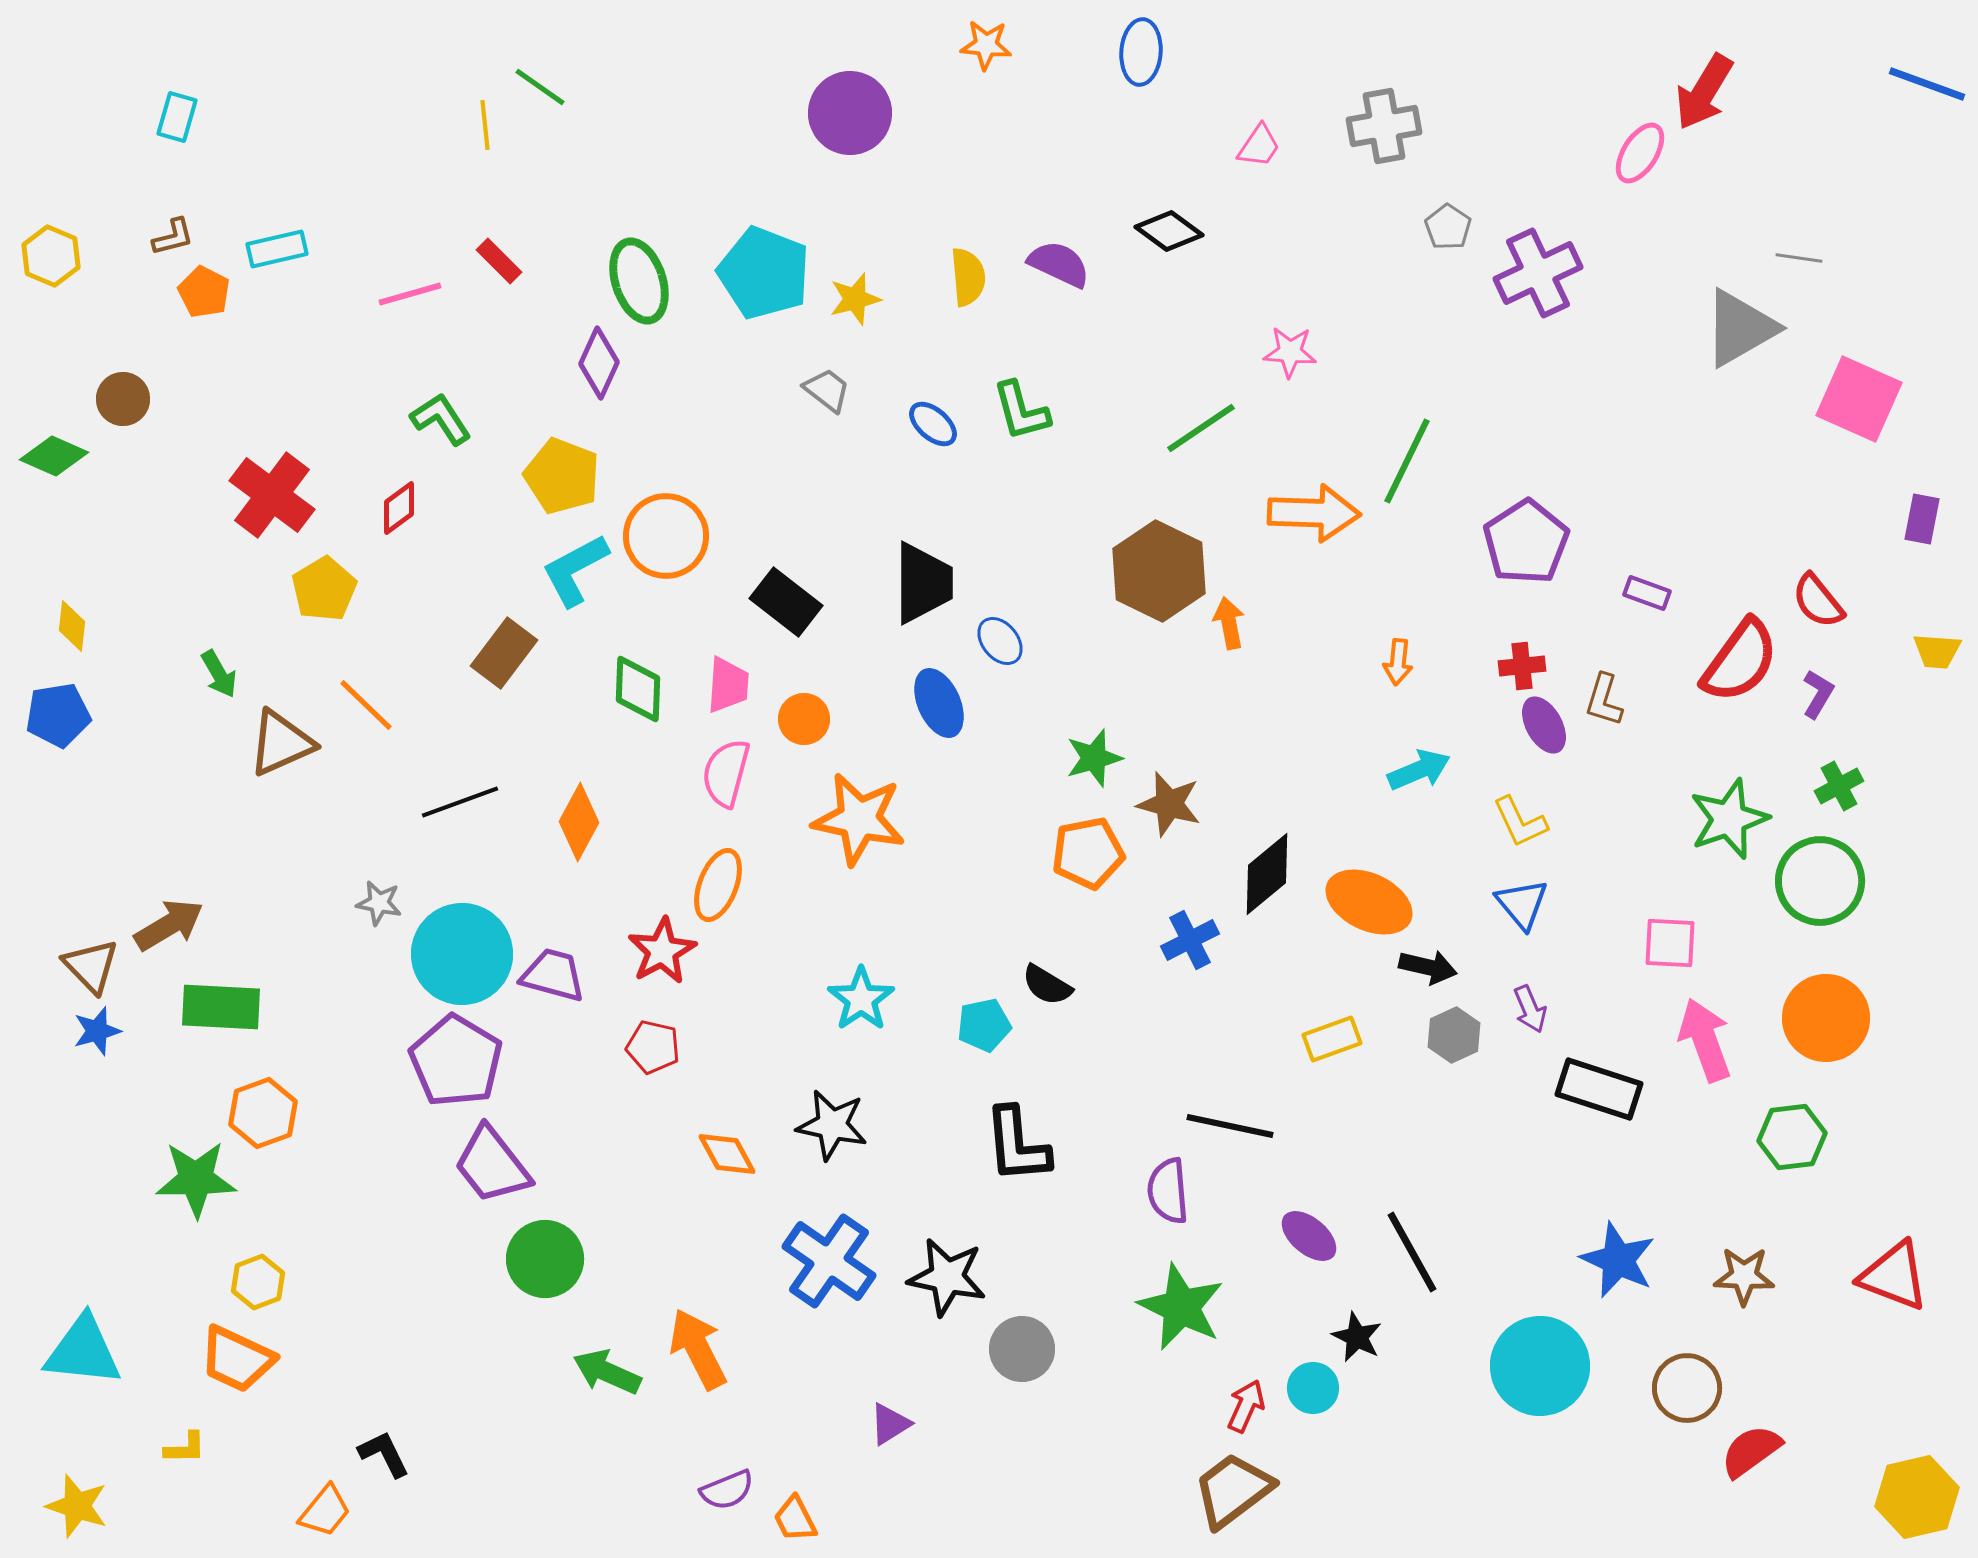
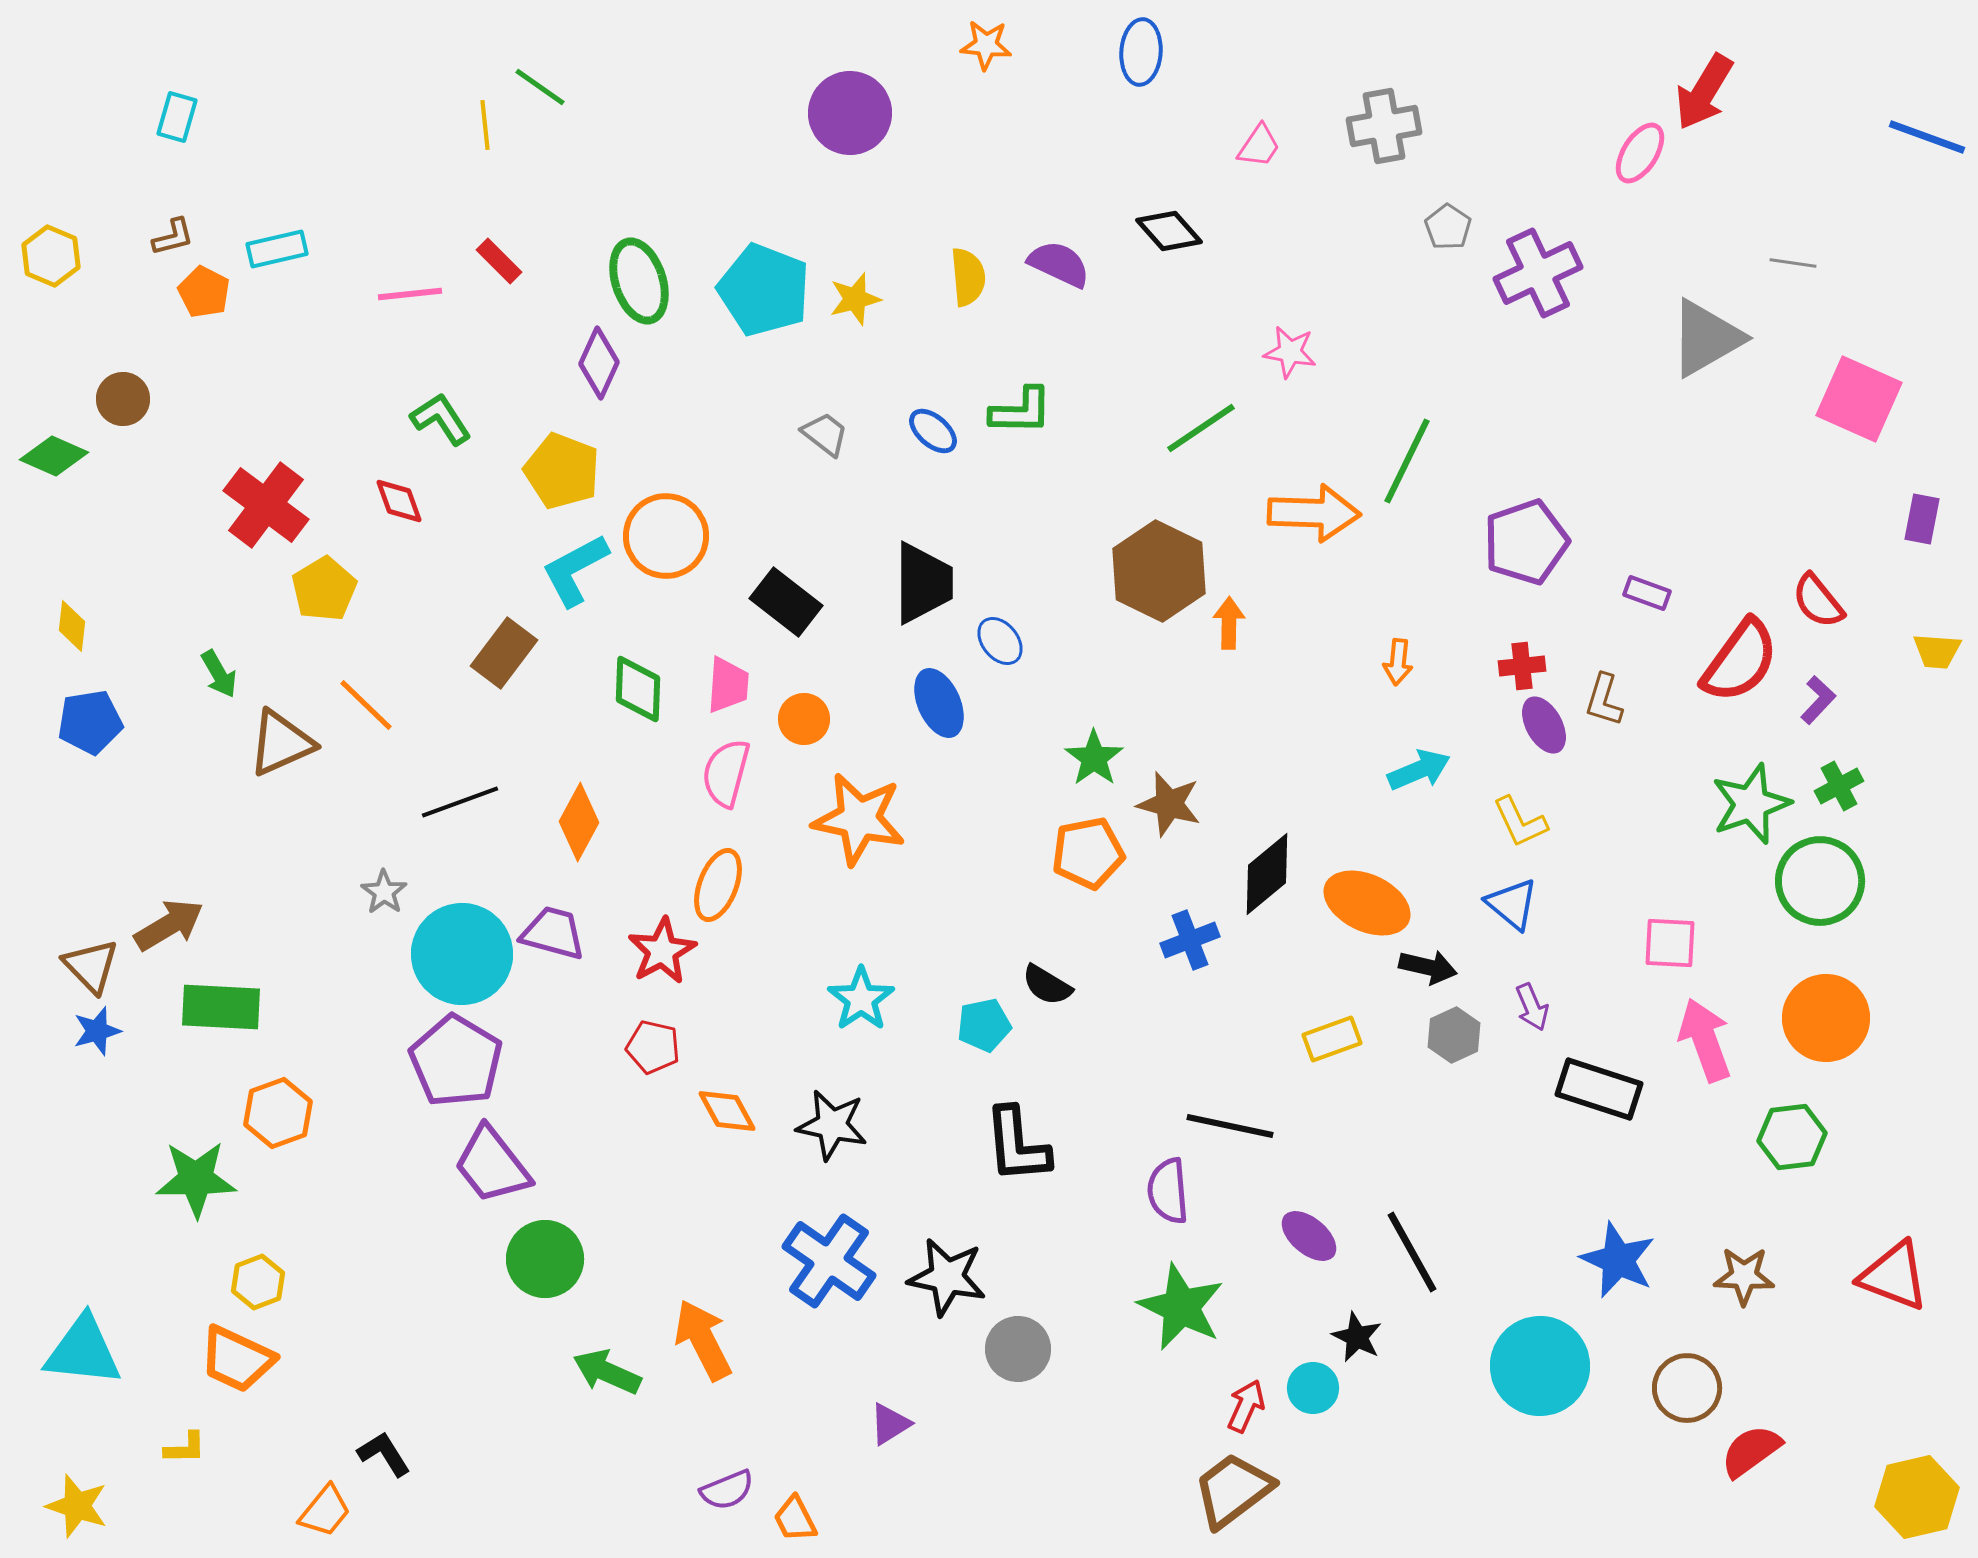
blue line at (1927, 84): moved 53 px down
black diamond at (1169, 231): rotated 12 degrees clockwise
gray line at (1799, 258): moved 6 px left, 5 px down
cyan pentagon at (764, 273): moved 17 px down
pink line at (410, 294): rotated 10 degrees clockwise
gray triangle at (1740, 328): moved 34 px left, 10 px down
pink star at (1290, 352): rotated 6 degrees clockwise
gray trapezoid at (827, 390): moved 2 px left, 44 px down
green L-shape at (1021, 411): rotated 74 degrees counterclockwise
blue ellipse at (933, 424): moved 7 px down
yellow pentagon at (562, 476): moved 5 px up
red cross at (272, 495): moved 6 px left, 10 px down
red diamond at (399, 508): moved 7 px up; rotated 74 degrees counterclockwise
purple pentagon at (1526, 542): rotated 14 degrees clockwise
orange arrow at (1229, 623): rotated 12 degrees clockwise
purple L-shape at (1818, 694): moved 6 px down; rotated 12 degrees clockwise
blue pentagon at (58, 715): moved 32 px right, 7 px down
green star at (1094, 758): rotated 20 degrees counterclockwise
green star at (1729, 819): moved 22 px right, 15 px up
orange ellipse at (1369, 902): moved 2 px left, 1 px down
gray star at (379, 903): moved 5 px right, 11 px up; rotated 24 degrees clockwise
blue triangle at (1522, 904): moved 10 px left; rotated 10 degrees counterclockwise
blue cross at (1190, 940): rotated 6 degrees clockwise
purple trapezoid at (553, 975): moved 42 px up
purple arrow at (1530, 1009): moved 2 px right, 2 px up
orange hexagon at (263, 1113): moved 15 px right
orange diamond at (727, 1154): moved 43 px up
orange arrow at (698, 1349): moved 5 px right, 9 px up
gray circle at (1022, 1349): moved 4 px left
black L-shape at (384, 1454): rotated 6 degrees counterclockwise
